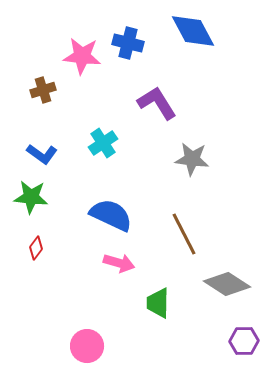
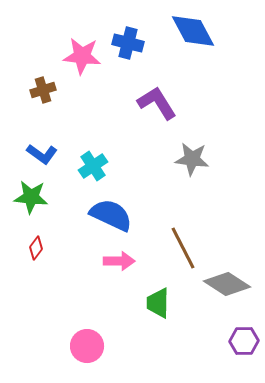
cyan cross: moved 10 px left, 23 px down
brown line: moved 1 px left, 14 px down
pink arrow: moved 2 px up; rotated 16 degrees counterclockwise
